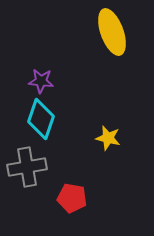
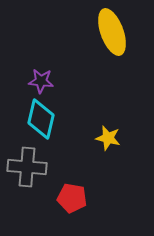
cyan diamond: rotated 6 degrees counterclockwise
gray cross: rotated 15 degrees clockwise
